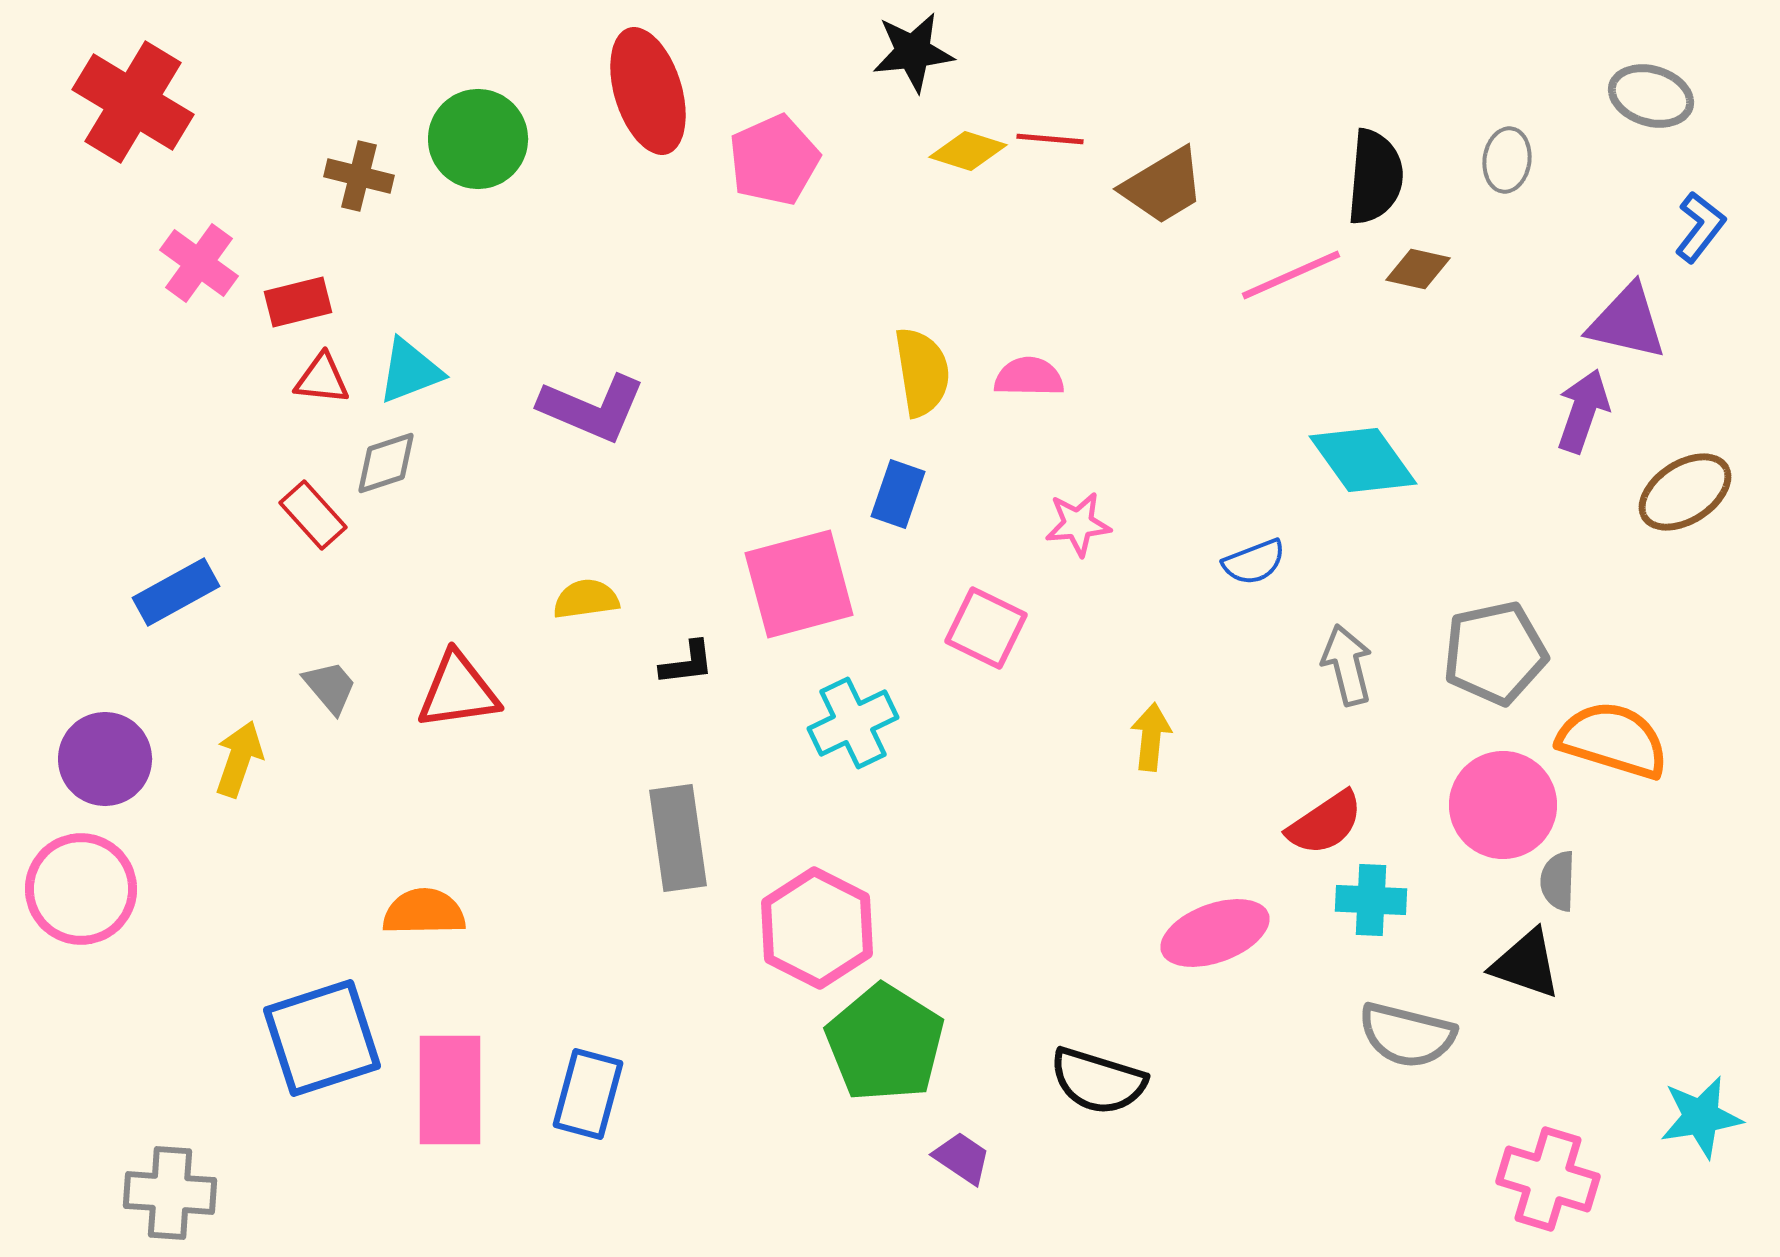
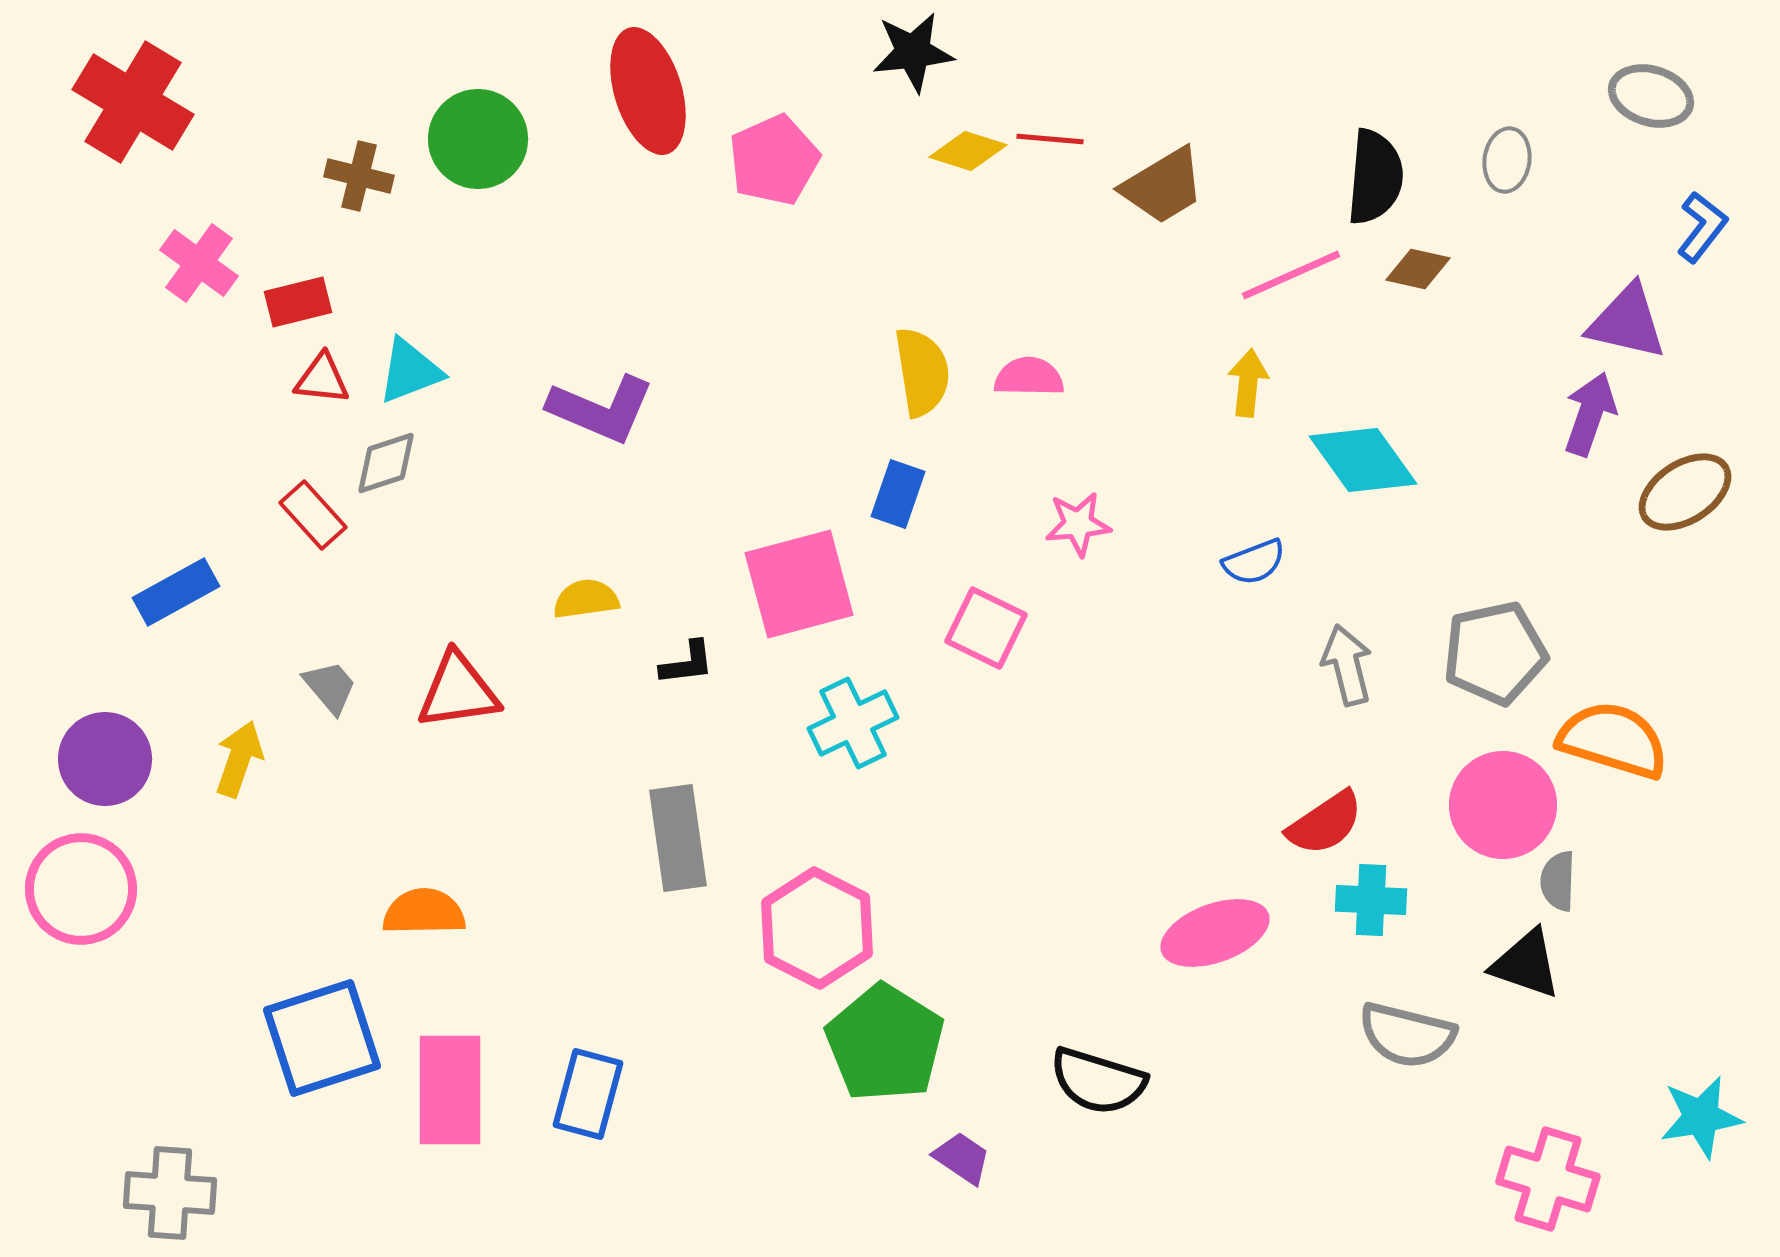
blue L-shape at (1700, 227): moved 2 px right
purple L-shape at (592, 408): moved 9 px right, 1 px down
purple arrow at (1583, 411): moved 7 px right, 3 px down
yellow arrow at (1151, 737): moved 97 px right, 354 px up
